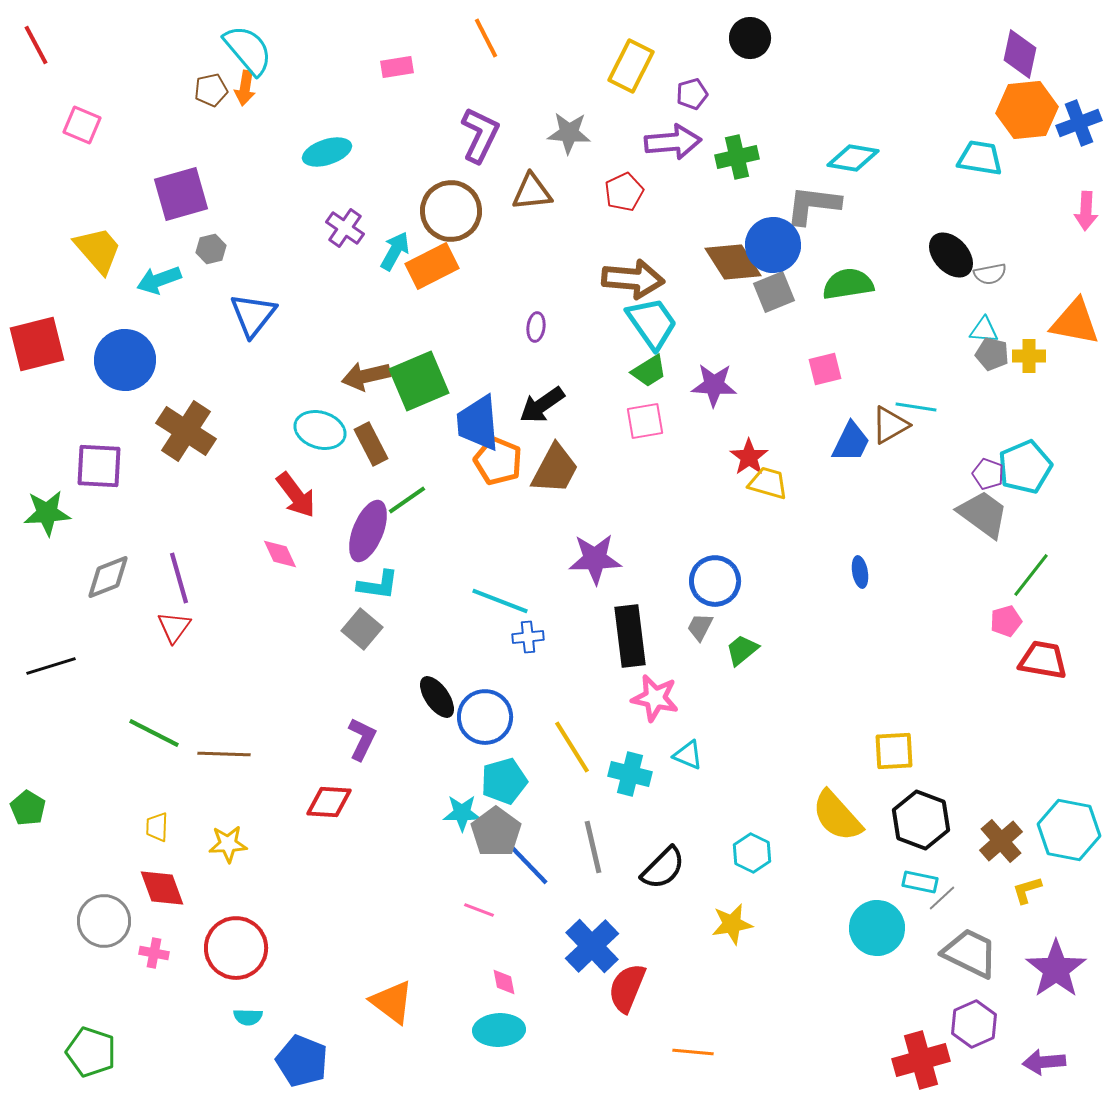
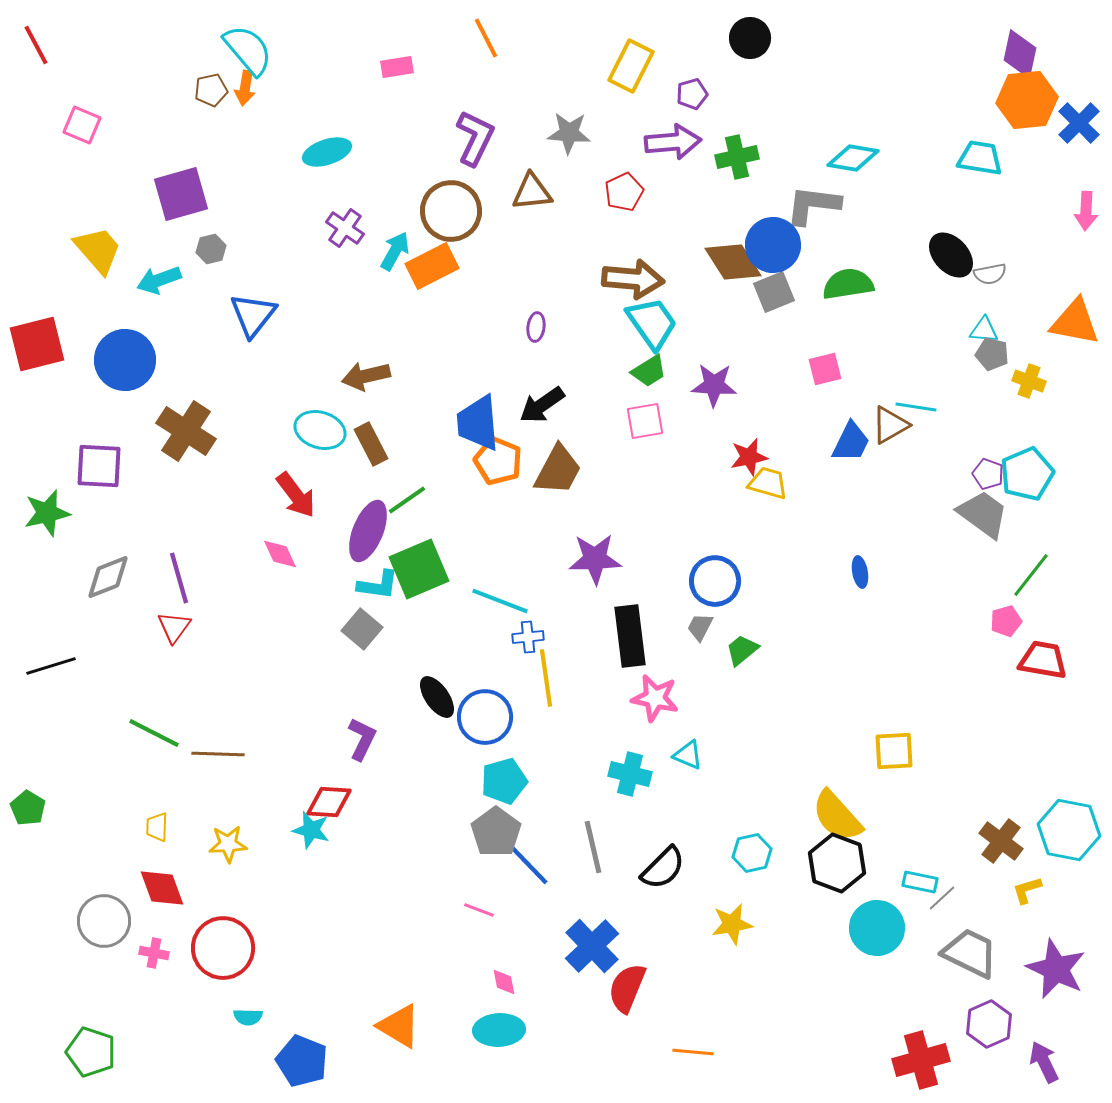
orange hexagon at (1027, 110): moved 10 px up
blue cross at (1079, 123): rotated 24 degrees counterclockwise
purple L-shape at (480, 135): moved 5 px left, 3 px down
yellow cross at (1029, 356): moved 25 px down; rotated 20 degrees clockwise
green square at (419, 381): moved 188 px down
red star at (749, 457): rotated 24 degrees clockwise
cyan pentagon at (1025, 467): moved 2 px right, 7 px down
brown trapezoid at (555, 469): moved 3 px right, 1 px down
green star at (47, 513): rotated 9 degrees counterclockwise
yellow line at (572, 747): moved 26 px left, 69 px up; rotated 24 degrees clockwise
brown line at (224, 754): moved 6 px left
cyan star at (462, 813): moved 151 px left, 17 px down; rotated 15 degrees clockwise
black hexagon at (921, 820): moved 84 px left, 43 px down
brown cross at (1001, 841): rotated 12 degrees counterclockwise
cyan hexagon at (752, 853): rotated 21 degrees clockwise
red circle at (236, 948): moved 13 px left
purple star at (1056, 969): rotated 12 degrees counterclockwise
orange triangle at (392, 1002): moved 7 px right, 24 px down; rotated 6 degrees counterclockwise
purple hexagon at (974, 1024): moved 15 px right
purple arrow at (1044, 1062): rotated 69 degrees clockwise
